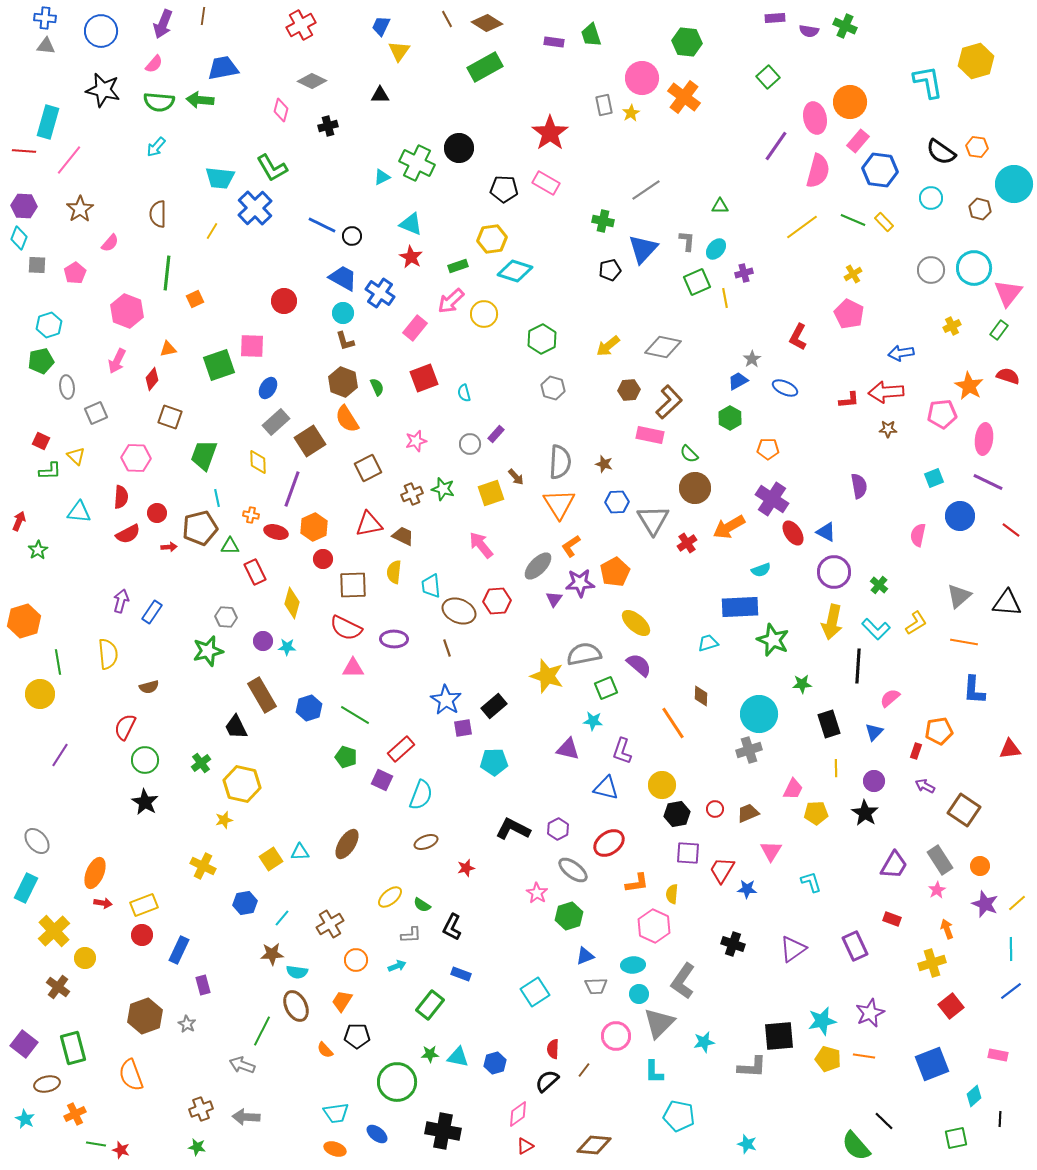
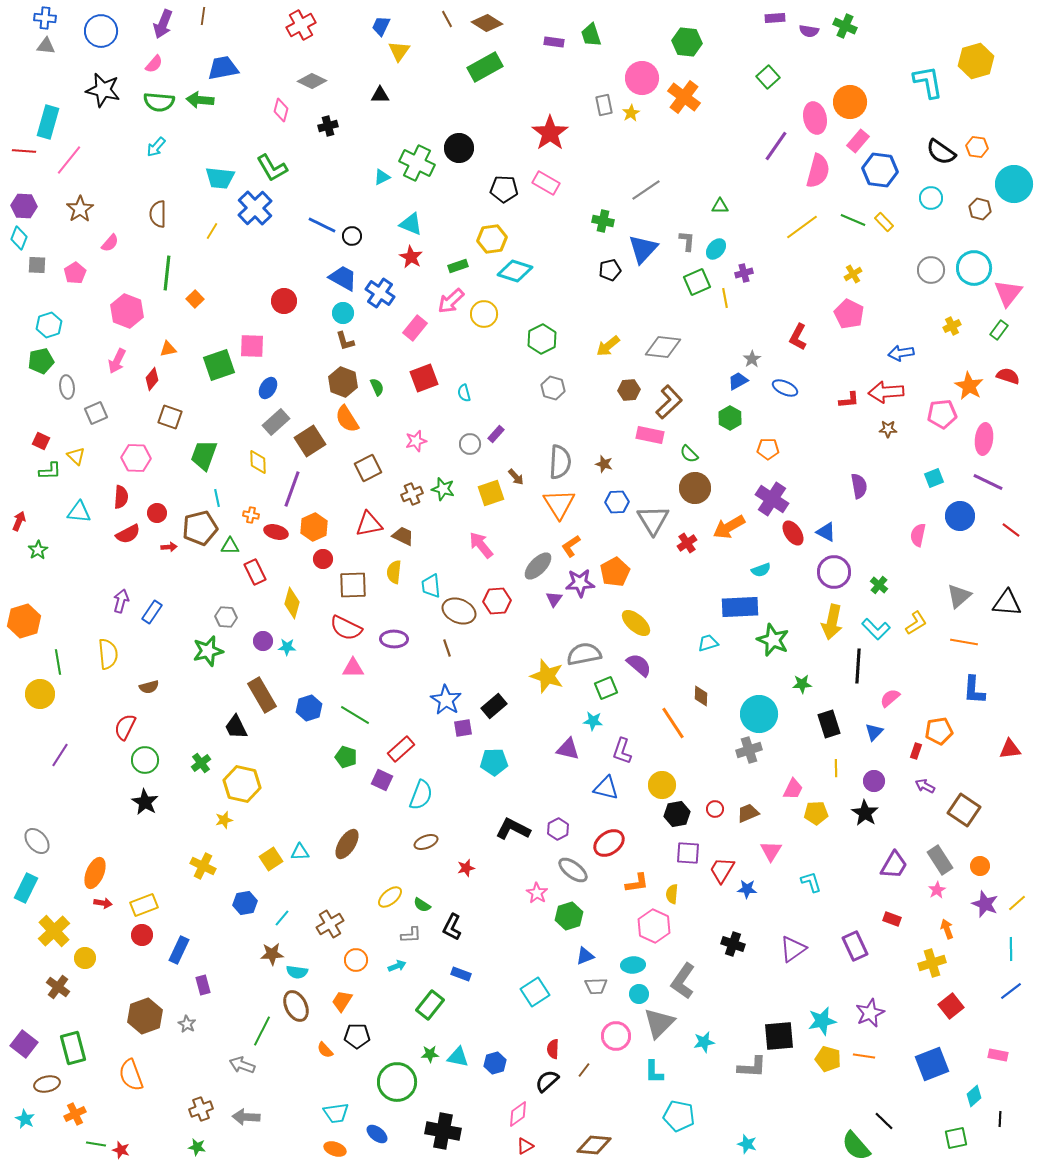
orange square at (195, 299): rotated 18 degrees counterclockwise
gray diamond at (663, 347): rotated 6 degrees counterclockwise
